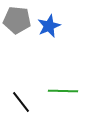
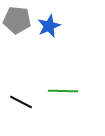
black line: rotated 25 degrees counterclockwise
